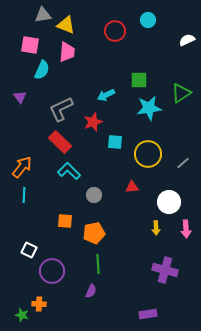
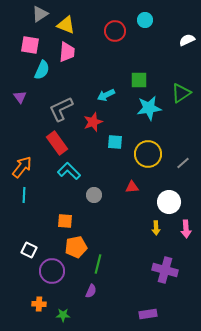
gray triangle: moved 3 px left, 1 px up; rotated 24 degrees counterclockwise
cyan circle: moved 3 px left
red rectangle: moved 3 px left, 1 px down; rotated 10 degrees clockwise
orange pentagon: moved 18 px left, 14 px down
green line: rotated 18 degrees clockwise
green star: moved 41 px right; rotated 16 degrees counterclockwise
